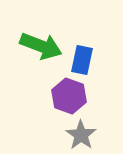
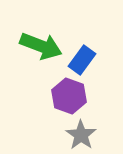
blue rectangle: rotated 24 degrees clockwise
